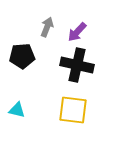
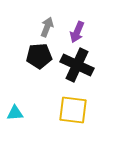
purple arrow: rotated 20 degrees counterclockwise
black pentagon: moved 17 px right
black cross: rotated 12 degrees clockwise
cyan triangle: moved 2 px left, 3 px down; rotated 18 degrees counterclockwise
